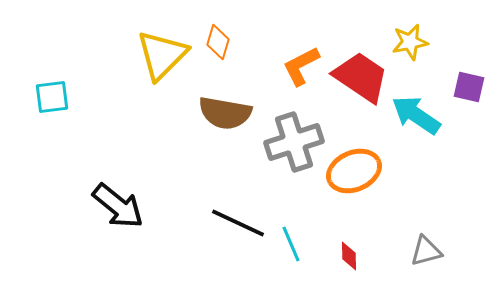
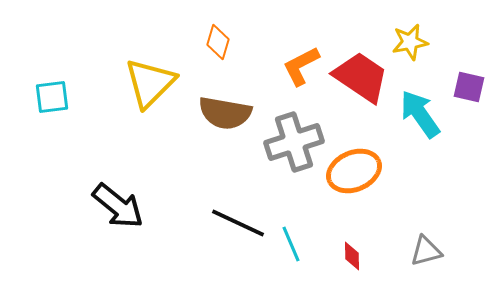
yellow triangle: moved 12 px left, 28 px down
cyan arrow: moved 4 px right, 1 px up; rotated 21 degrees clockwise
red diamond: moved 3 px right
